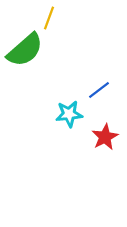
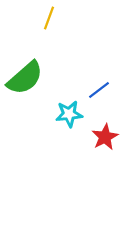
green semicircle: moved 28 px down
